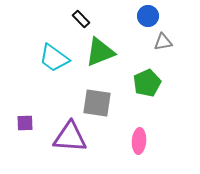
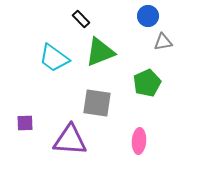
purple triangle: moved 3 px down
